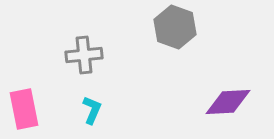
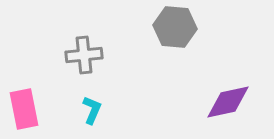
gray hexagon: rotated 15 degrees counterclockwise
purple diamond: rotated 9 degrees counterclockwise
